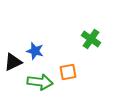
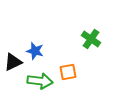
green arrow: moved 1 px up
